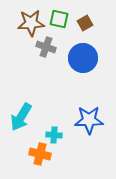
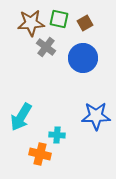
gray cross: rotated 18 degrees clockwise
blue star: moved 7 px right, 4 px up
cyan cross: moved 3 px right
